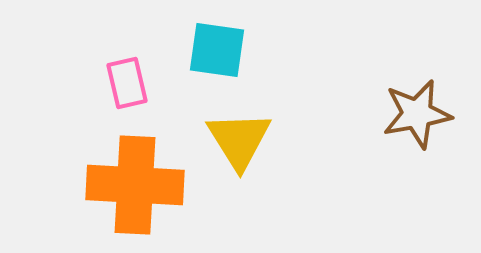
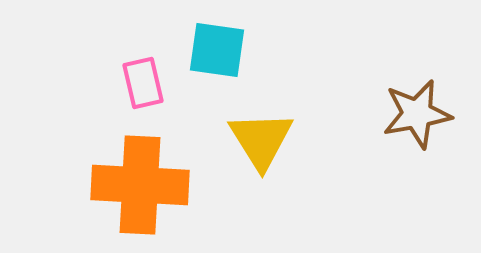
pink rectangle: moved 16 px right
yellow triangle: moved 22 px right
orange cross: moved 5 px right
